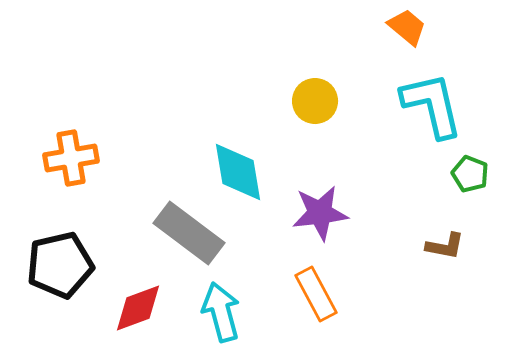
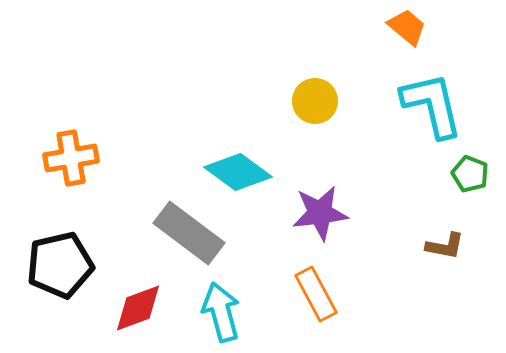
cyan diamond: rotated 44 degrees counterclockwise
